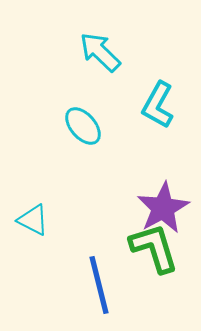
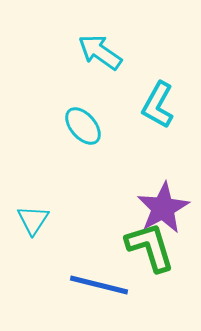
cyan arrow: rotated 9 degrees counterclockwise
cyan triangle: rotated 36 degrees clockwise
green L-shape: moved 4 px left, 1 px up
blue line: rotated 62 degrees counterclockwise
